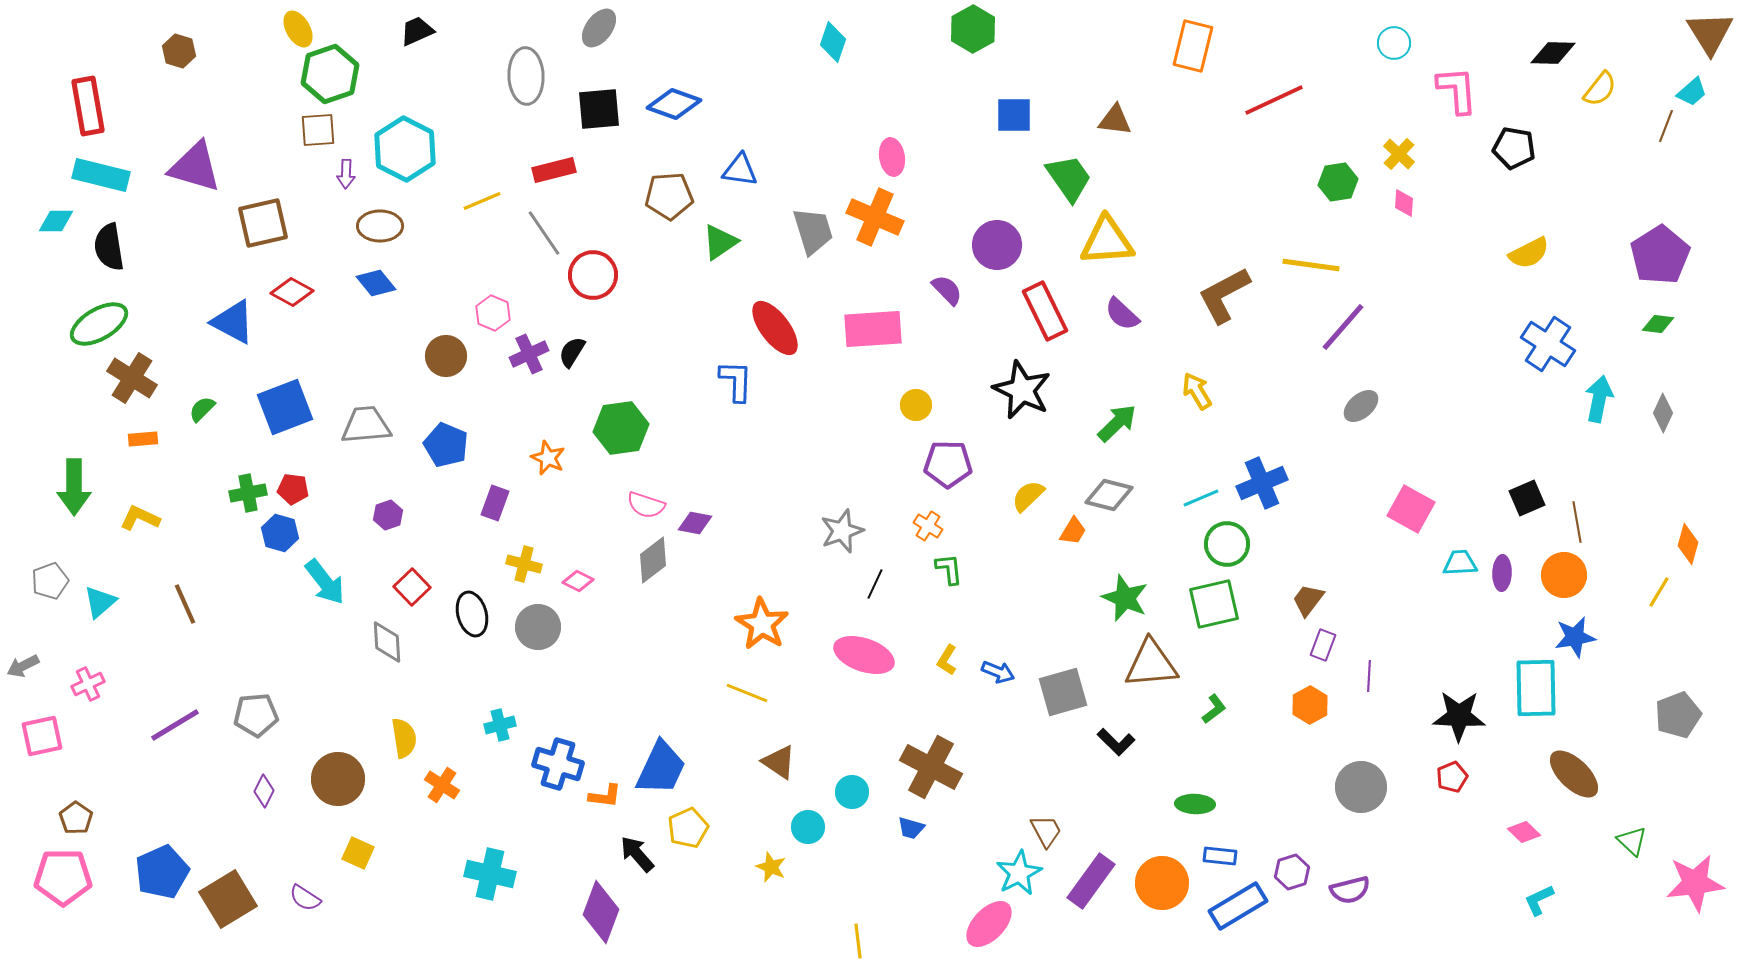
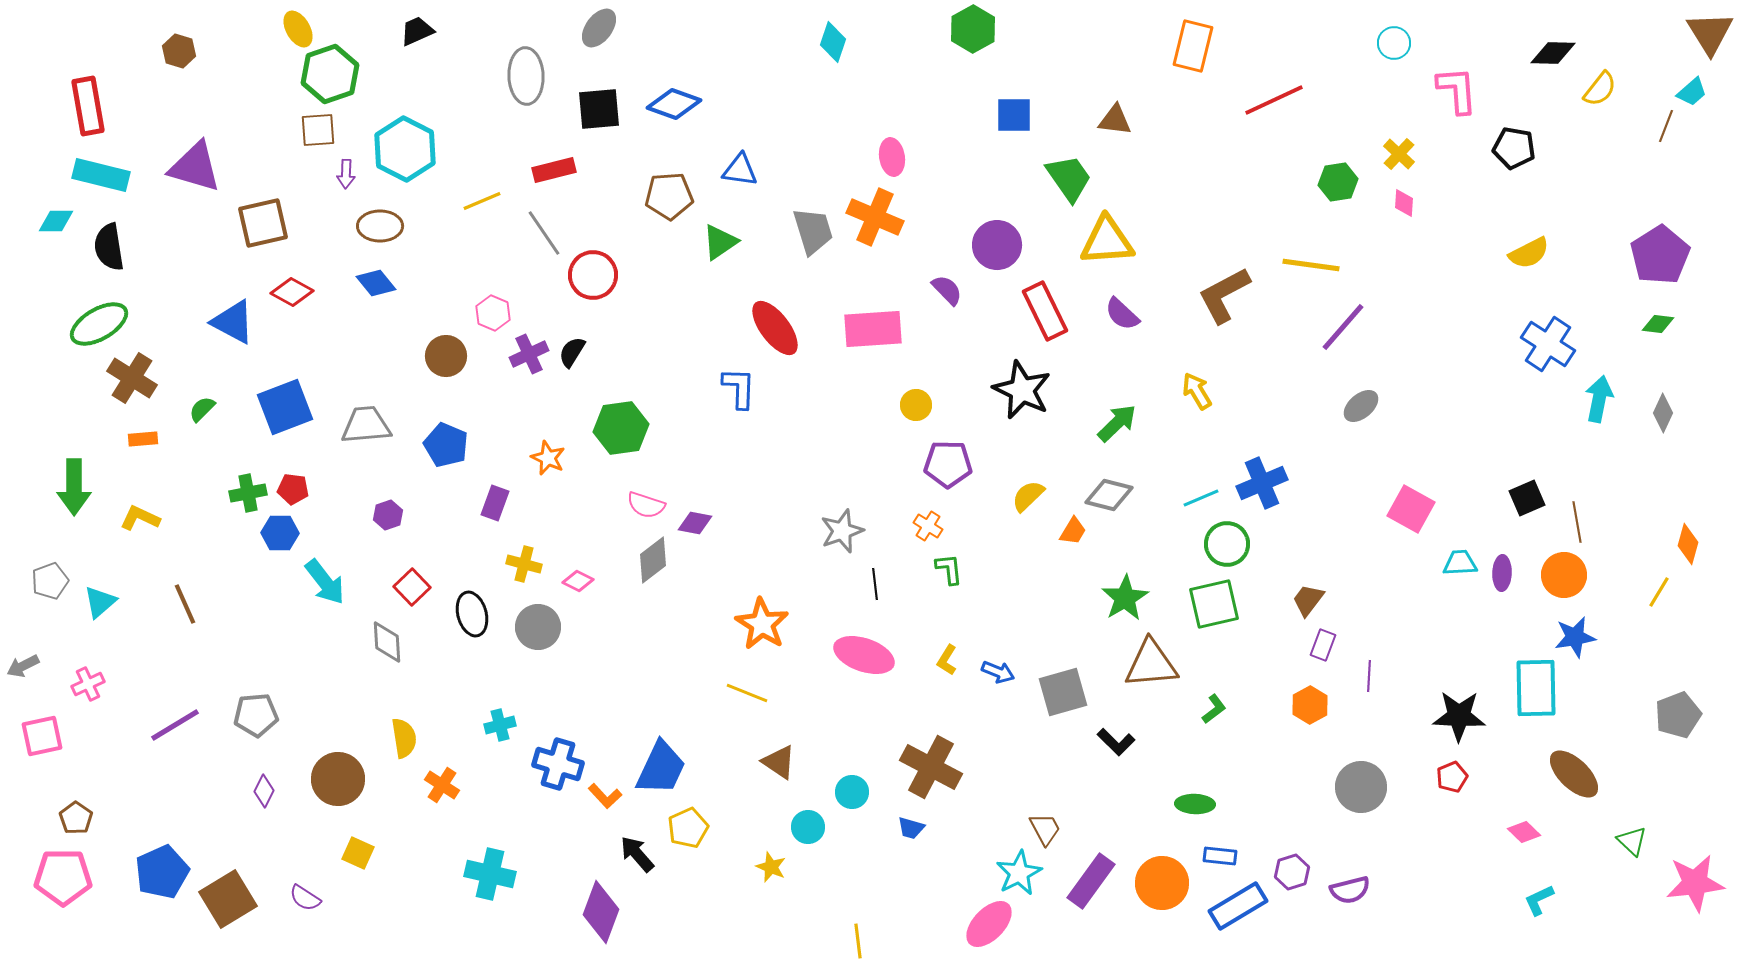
blue L-shape at (736, 381): moved 3 px right, 7 px down
blue hexagon at (280, 533): rotated 15 degrees counterclockwise
black line at (875, 584): rotated 32 degrees counterclockwise
green star at (1125, 598): rotated 18 degrees clockwise
orange L-shape at (605, 796): rotated 40 degrees clockwise
brown trapezoid at (1046, 831): moved 1 px left, 2 px up
